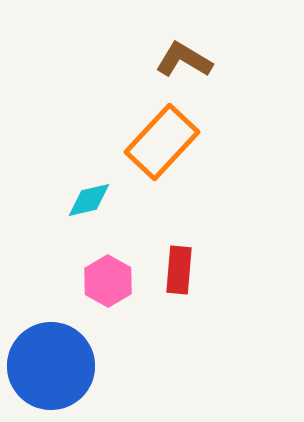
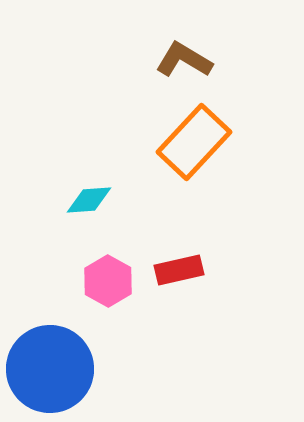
orange rectangle: moved 32 px right
cyan diamond: rotated 9 degrees clockwise
red rectangle: rotated 72 degrees clockwise
blue circle: moved 1 px left, 3 px down
